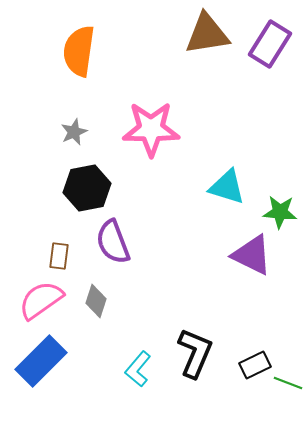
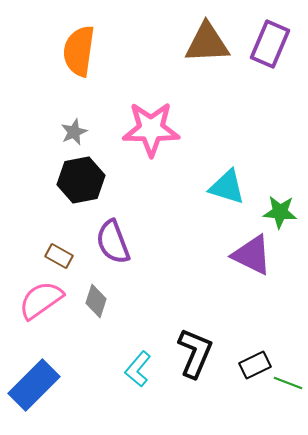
brown triangle: moved 9 px down; rotated 6 degrees clockwise
purple rectangle: rotated 9 degrees counterclockwise
black hexagon: moved 6 px left, 8 px up
brown rectangle: rotated 68 degrees counterclockwise
blue rectangle: moved 7 px left, 24 px down
